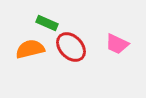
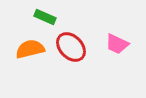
green rectangle: moved 2 px left, 6 px up
